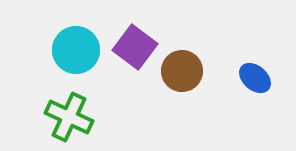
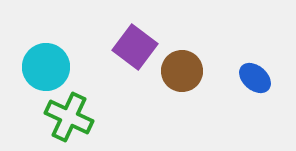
cyan circle: moved 30 px left, 17 px down
